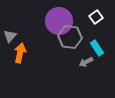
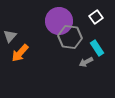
orange arrow: rotated 150 degrees counterclockwise
